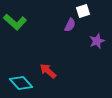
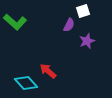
purple semicircle: moved 1 px left
purple star: moved 10 px left
cyan diamond: moved 5 px right
